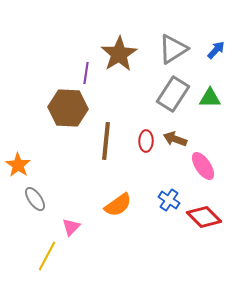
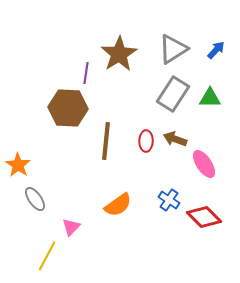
pink ellipse: moved 1 px right, 2 px up
